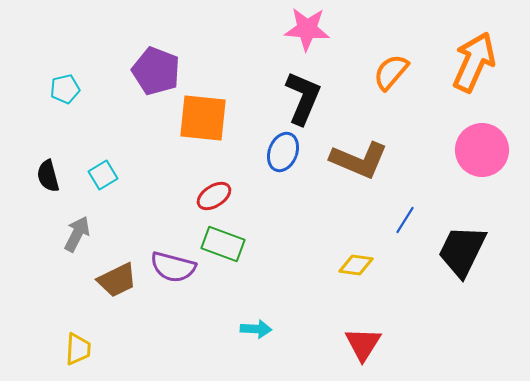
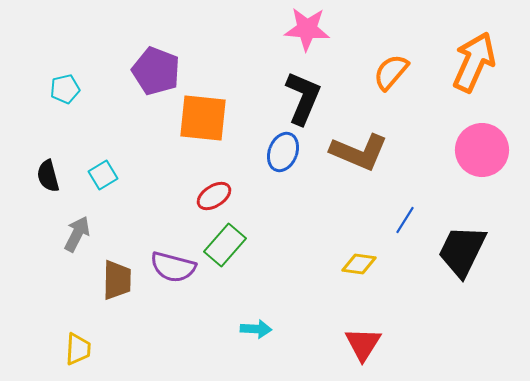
brown L-shape: moved 8 px up
green rectangle: moved 2 px right, 1 px down; rotated 69 degrees counterclockwise
yellow diamond: moved 3 px right, 1 px up
brown trapezoid: rotated 63 degrees counterclockwise
